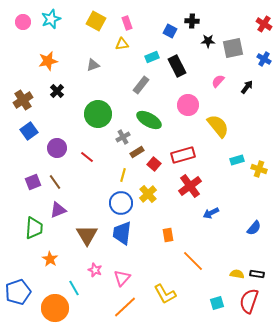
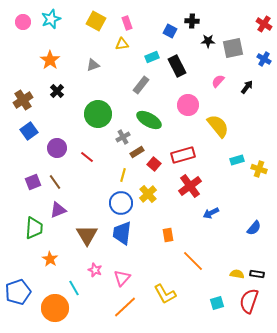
orange star at (48, 61): moved 2 px right, 1 px up; rotated 24 degrees counterclockwise
